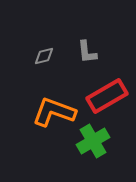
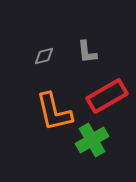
orange L-shape: rotated 123 degrees counterclockwise
green cross: moved 1 px left, 1 px up
